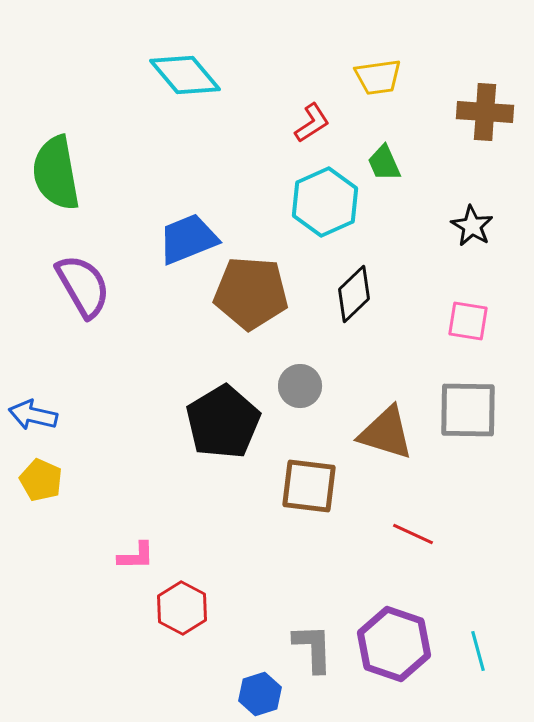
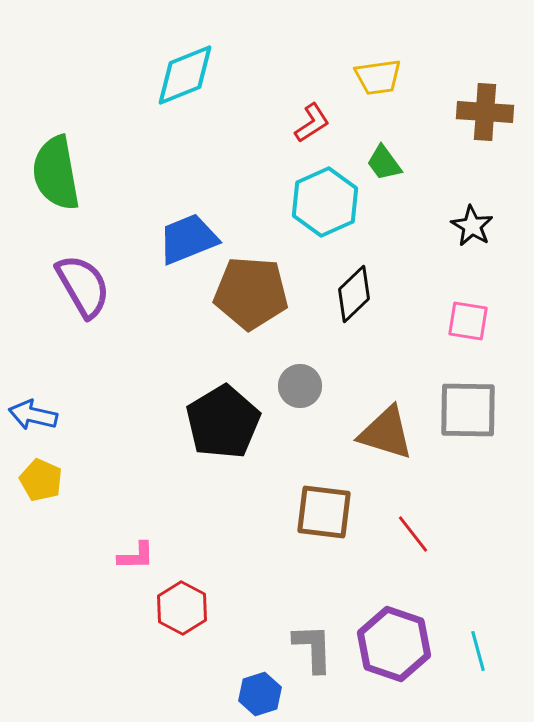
cyan diamond: rotated 72 degrees counterclockwise
green trapezoid: rotated 12 degrees counterclockwise
brown square: moved 15 px right, 26 px down
red line: rotated 27 degrees clockwise
